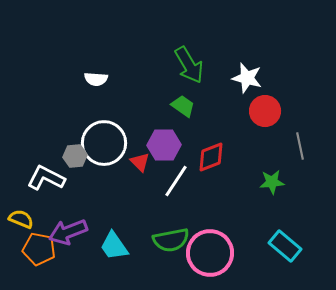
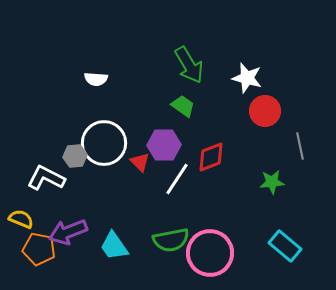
white line: moved 1 px right, 2 px up
